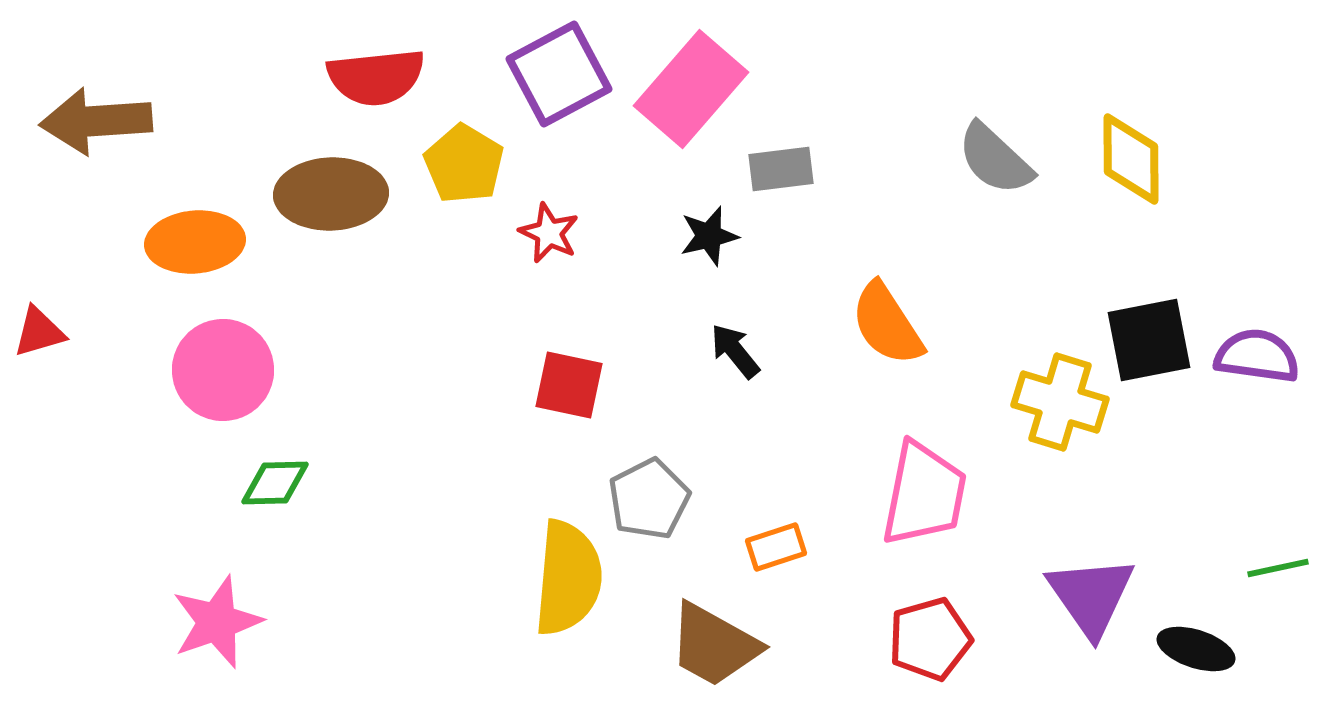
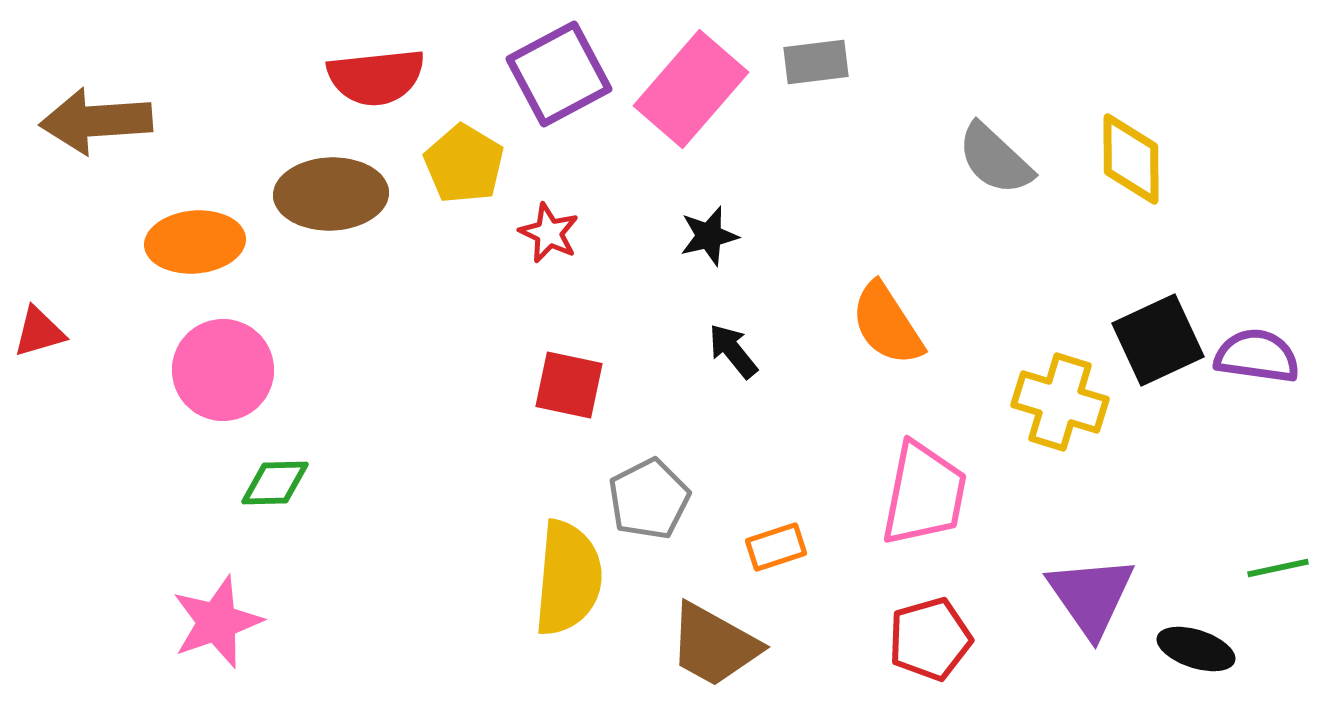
gray rectangle: moved 35 px right, 107 px up
black square: moved 9 px right; rotated 14 degrees counterclockwise
black arrow: moved 2 px left
